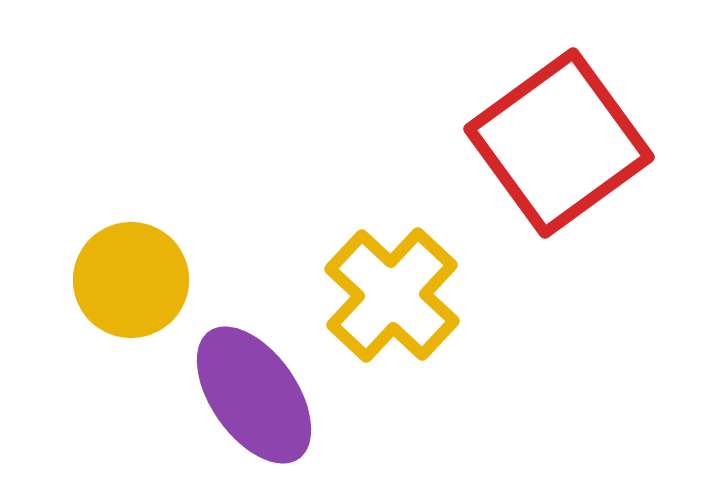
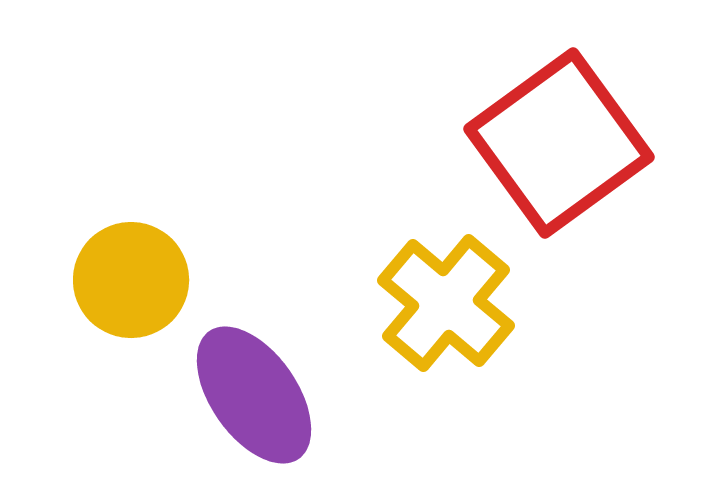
yellow cross: moved 54 px right, 8 px down; rotated 3 degrees counterclockwise
